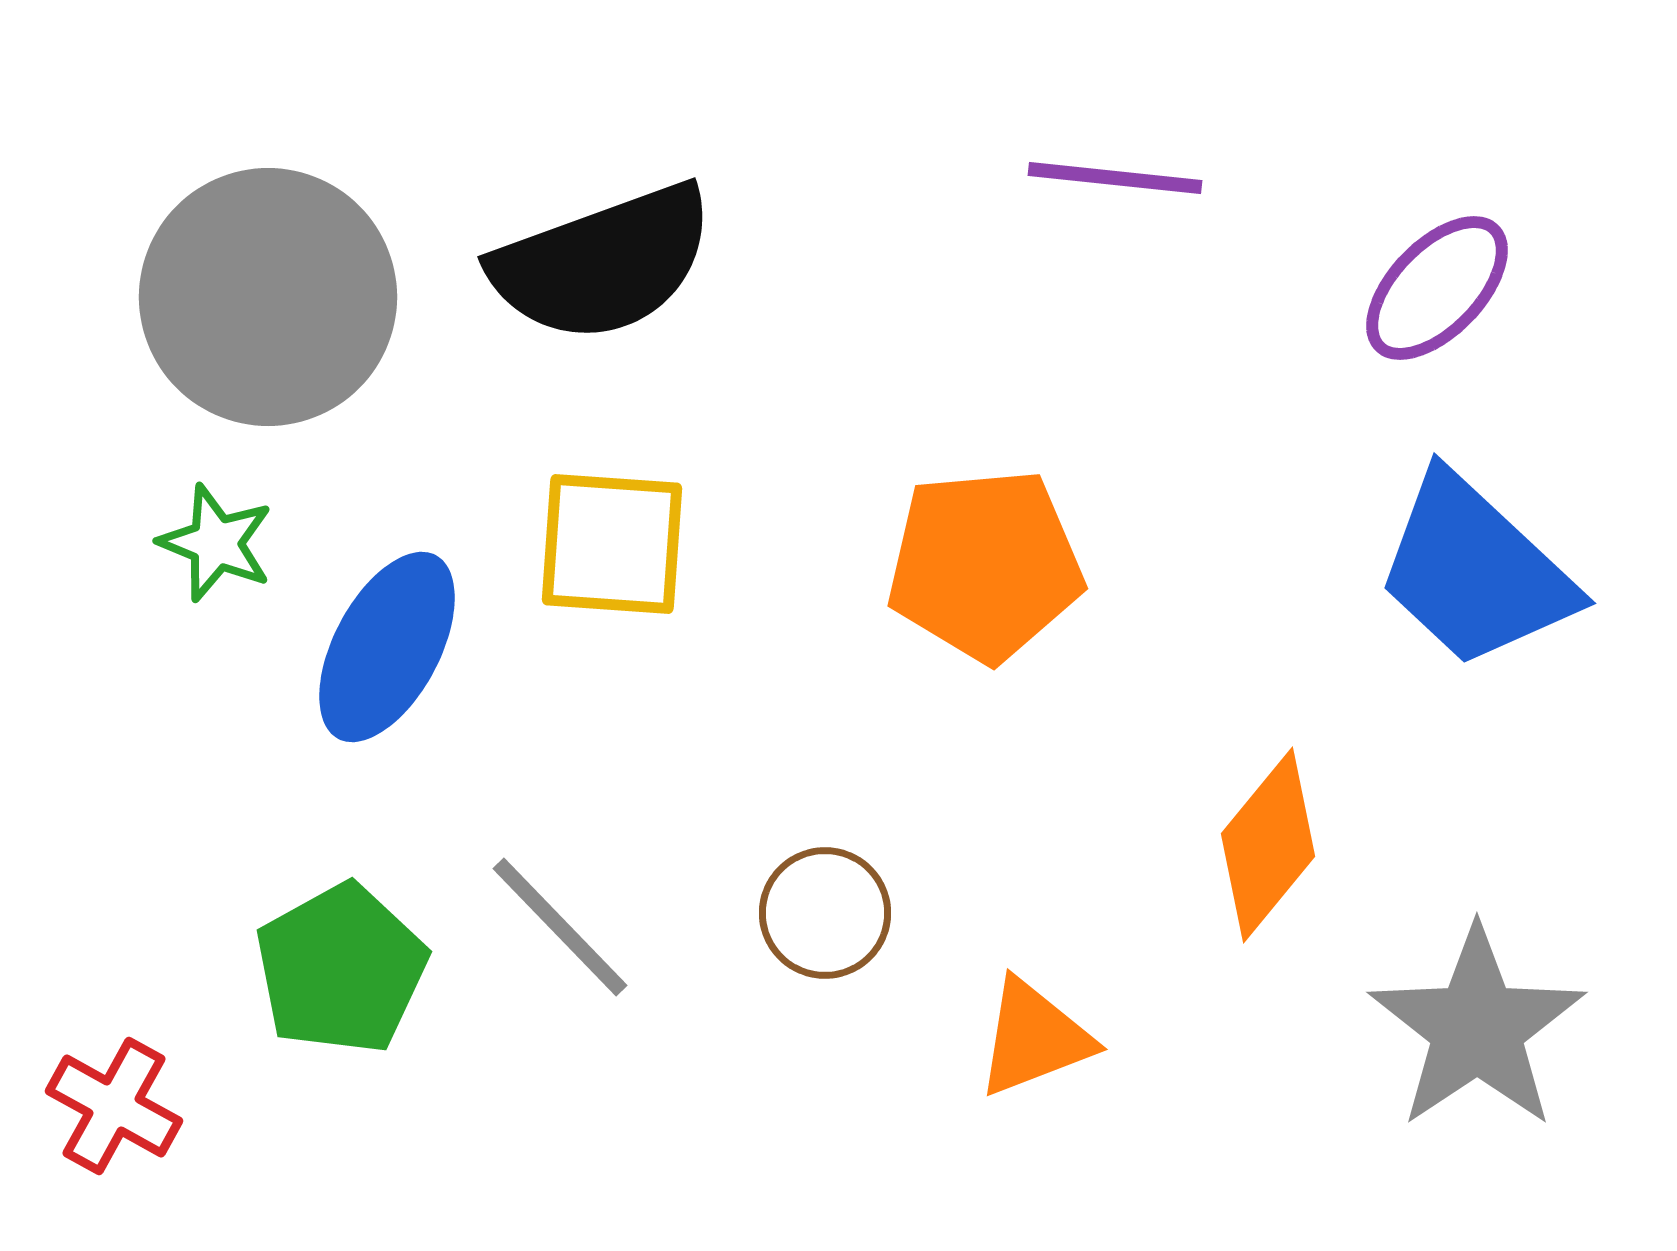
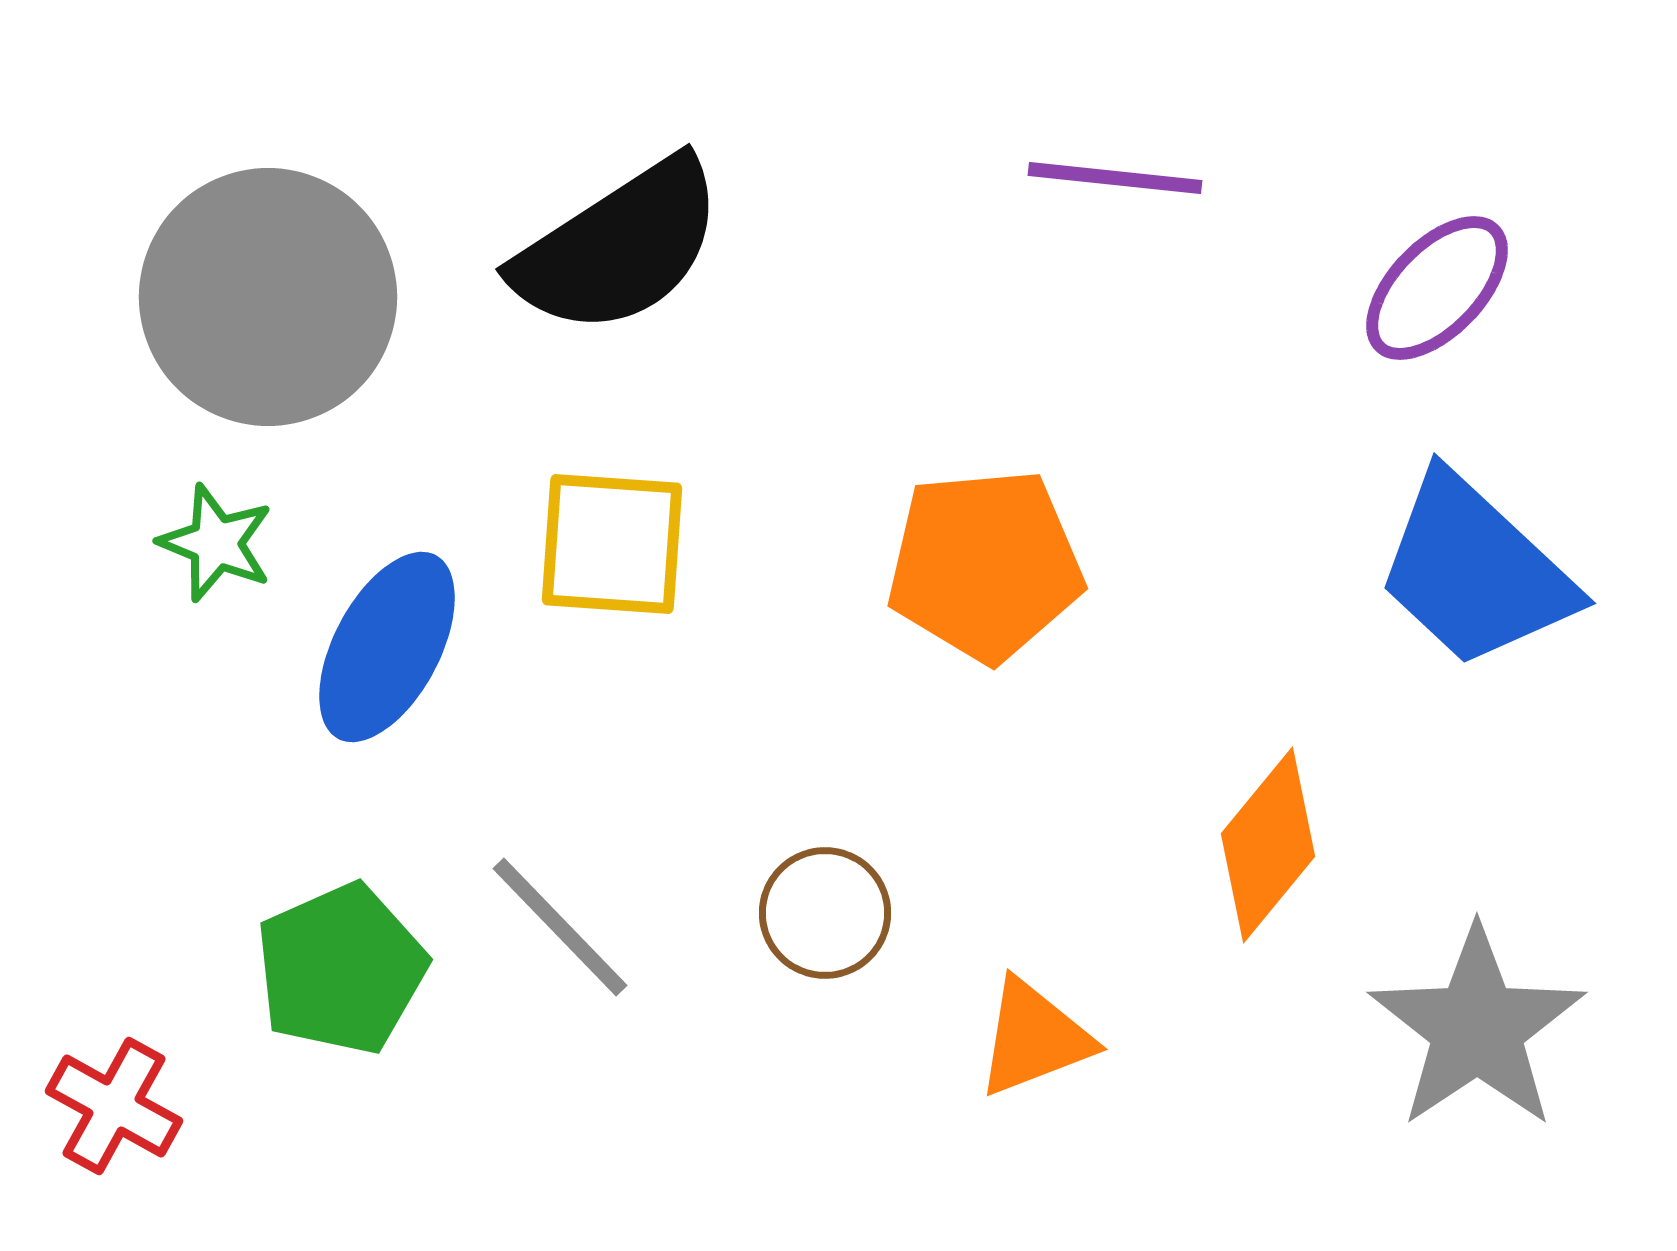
black semicircle: moved 16 px right, 16 px up; rotated 13 degrees counterclockwise
green pentagon: rotated 5 degrees clockwise
